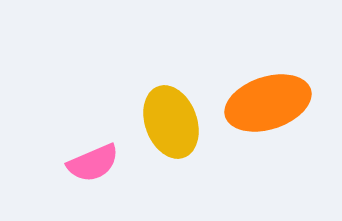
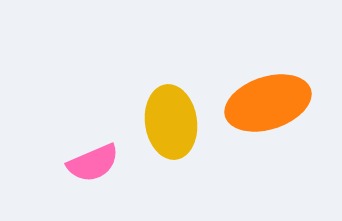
yellow ellipse: rotated 12 degrees clockwise
